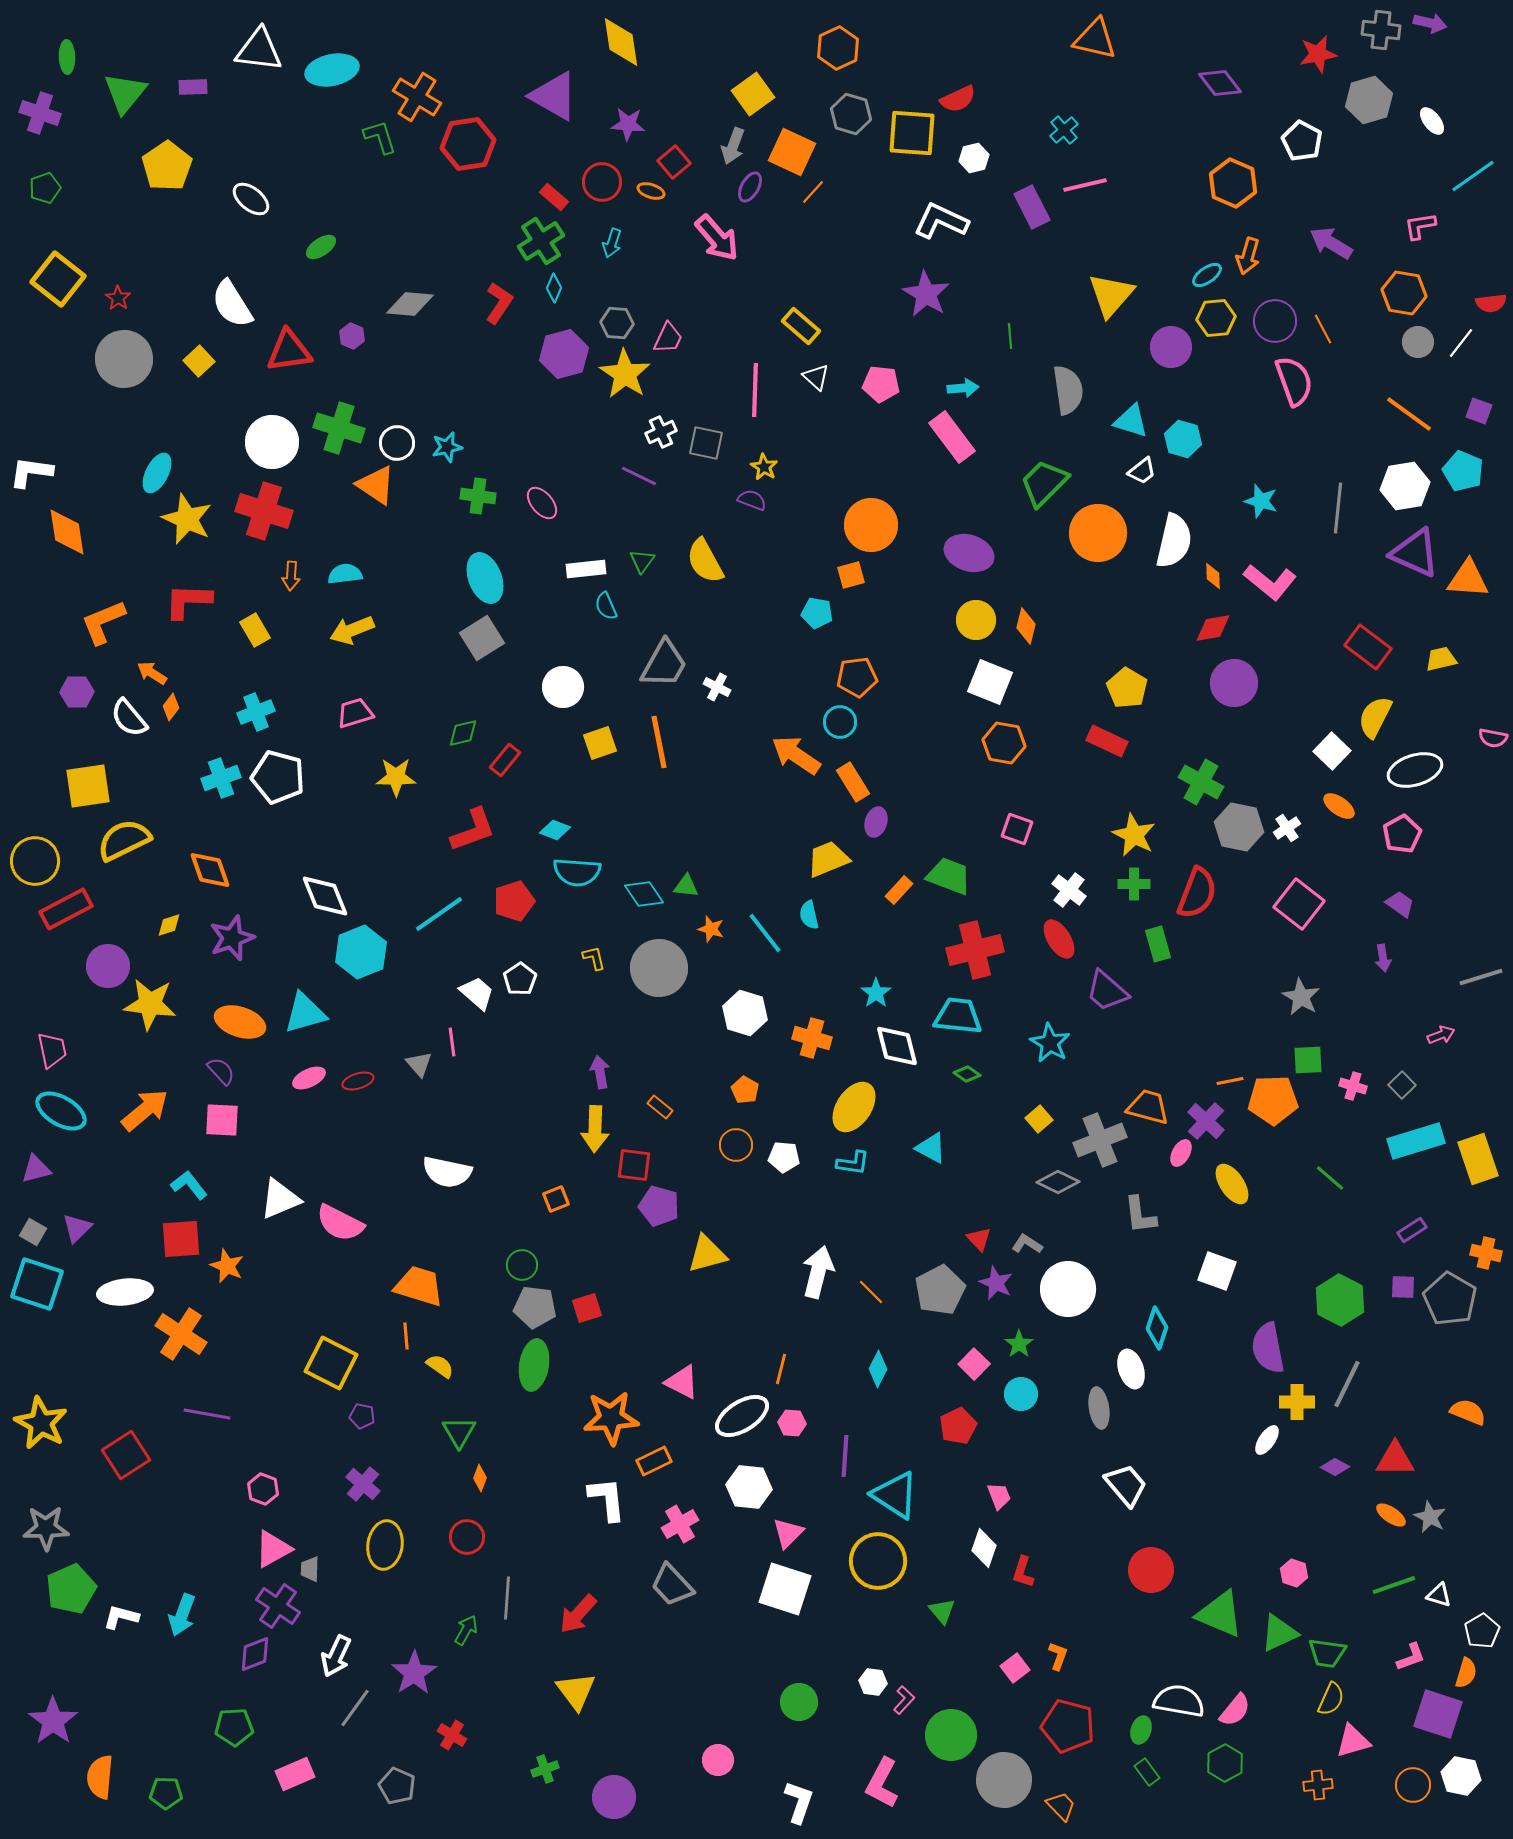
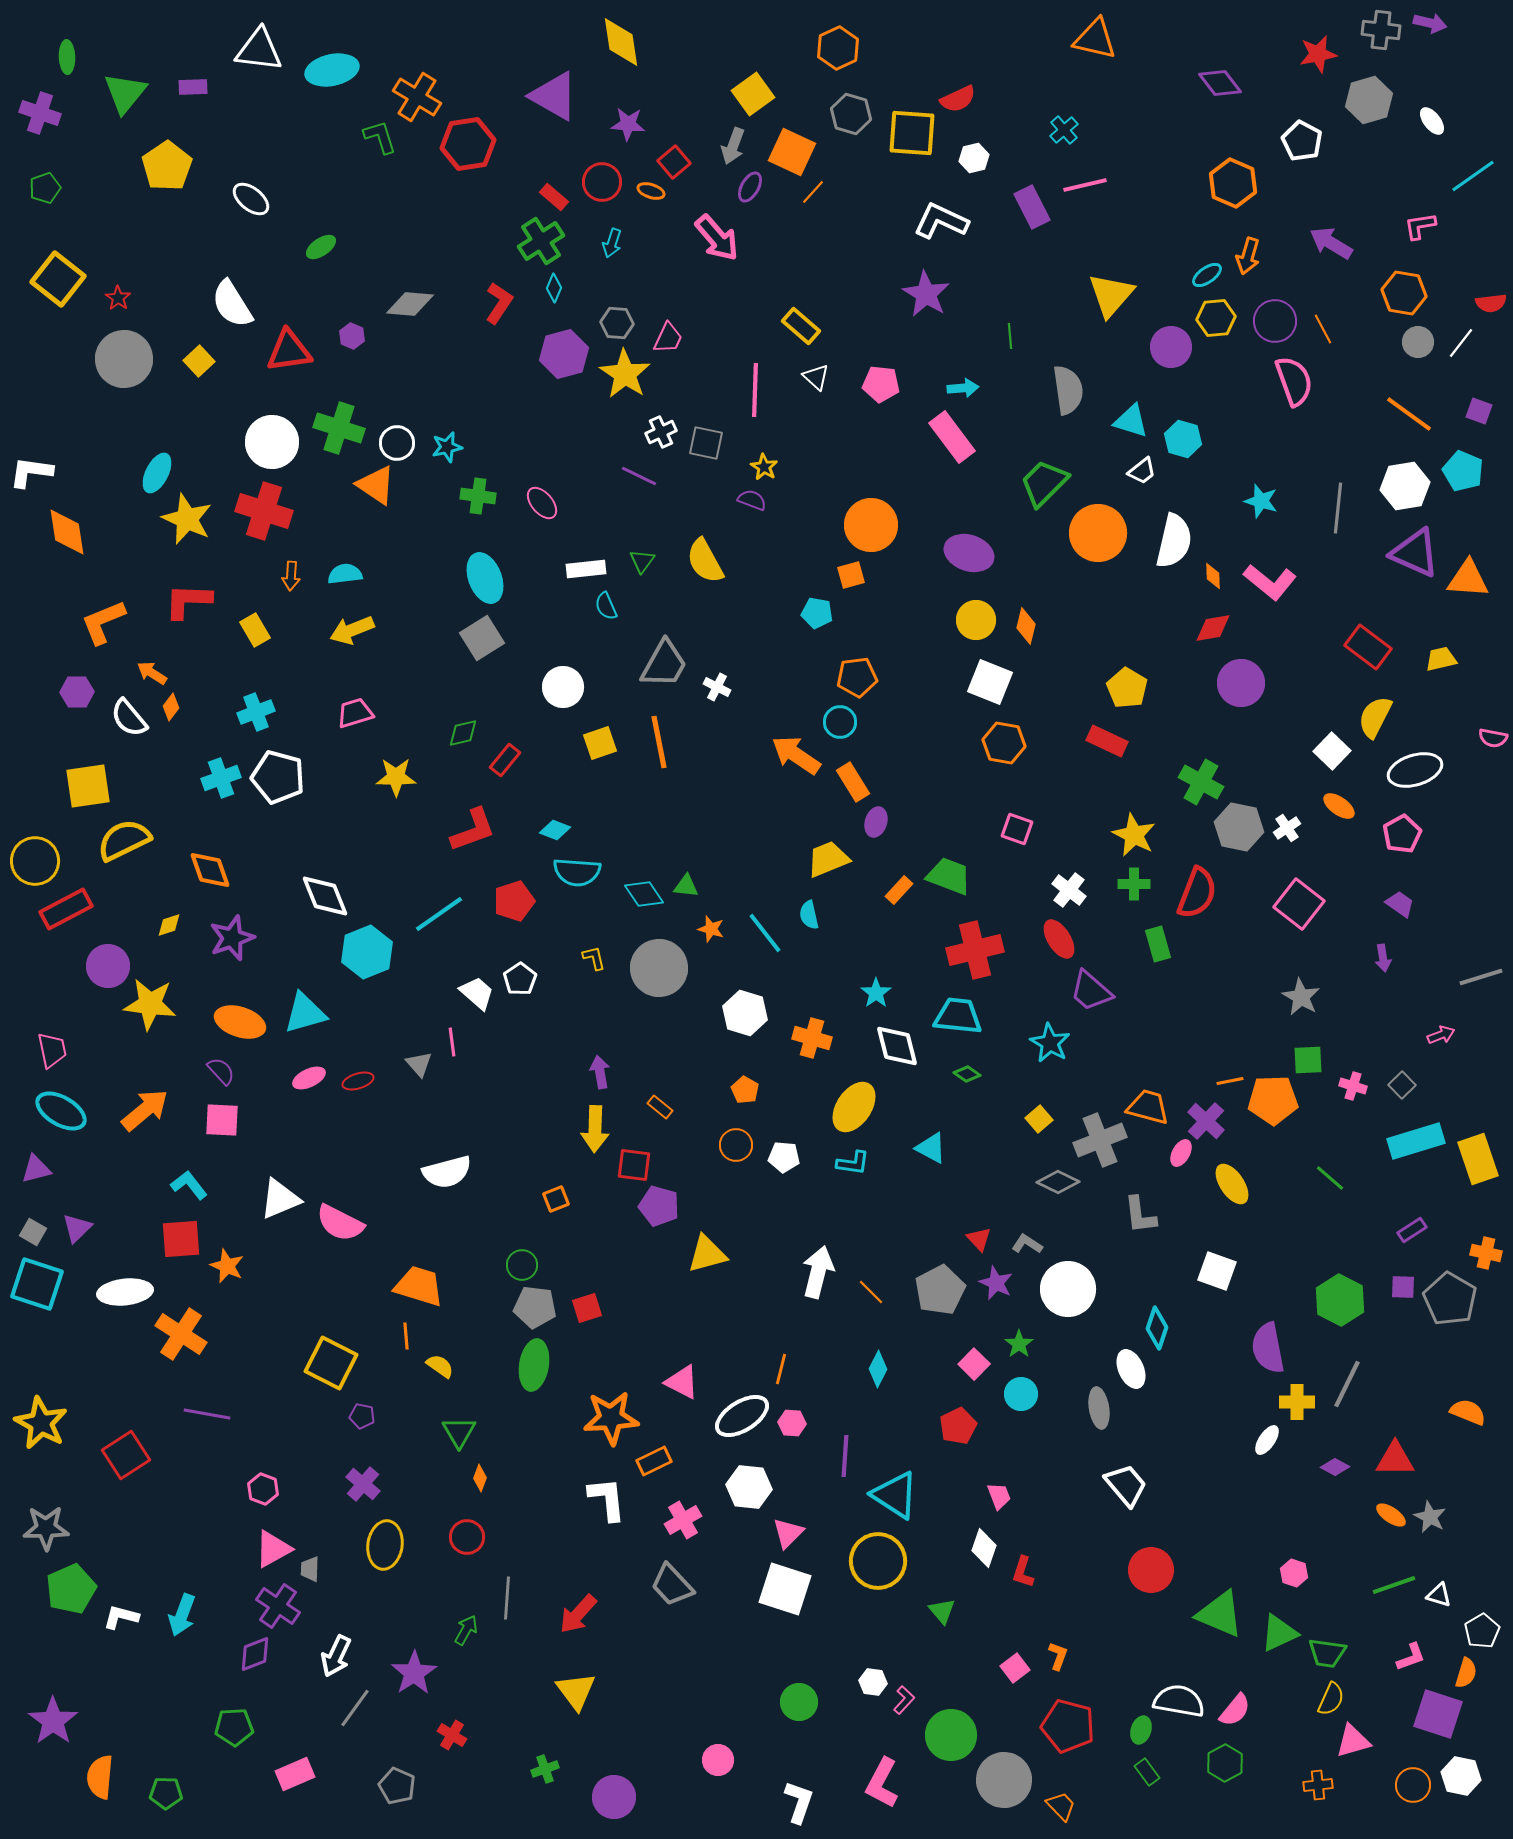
purple circle at (1234, 683): moved 7 px right
cyan hexagon at (361, 952): moved 6 px right
purple trapezoid at (1107, 991): moved 16 px left
white semicircle at (447, 1172): rotated 27 degrees counterclockwise
white ellipse at (1131, 1369): rotated 6 degrees counterclockwise
pink cross at (680, 1524): moved 3 px right, 4 px up
